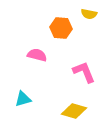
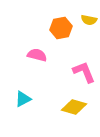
yellow semicircle: moved 6 px down
orange hexagon: rotated 15 degrees counterclockwise
cyan triangle: rotated 12 degrees counterclockwise
yellow diamond: moved 4 px up
